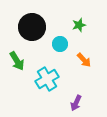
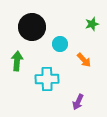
green star: moved 13 px right, 1 px up
green arrow: rotated 144 degrees counterclockwise
cyan cross: rotated 30 degrees clockwise
purple arrow: moved 2 px right, 1 px up
